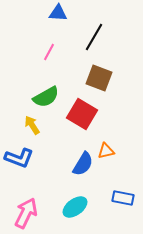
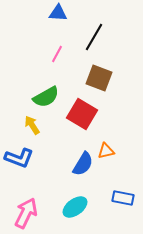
pink line: moved 8 px right, 2 px down
